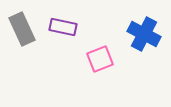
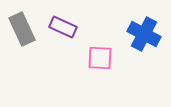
purple rectangle: rotated 12 degrees clockwise
pink square: moved 1 px up; rotated 24 degrees clockwise
